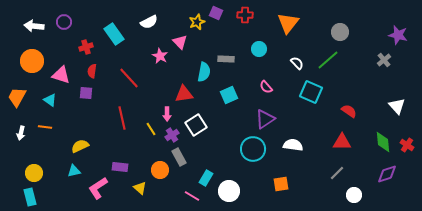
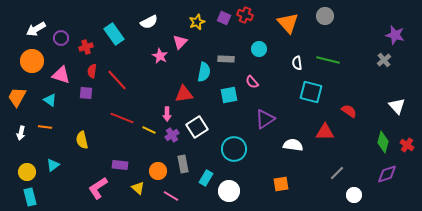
purple square at (216, 13): moved 8 px right, 5 px down
red cross at (245, 15): rotated 21 degrees clockwise
purple circle at (64, 22): moved 3 px left, 16 px down
orange triangle at (288, 23): rotated 20 degrees counterclockwise
white arrow at (34, 26): moved 2 px right, 3 px down; rotated 36 degrees counterclockwise
gray circle at (340, 32): moved 15 px left, 16 px up
purple star at (398, 35): moved 3 px left
pink triangle at (180, 42): rotated 28 degrees clockwise
green line at (328, 60): rotated 55 degrees clockwise
white semicircle at (297, 63): rotated 144 degrees counterclockwise
red line at (129, 78): moved 12 px left, 2 px down
pink semicircle at (266, 87): moved 14 px left, 5 px up
cyan square at (311, 92): rotated 10 degrees counterclockwise
cyan square at (229, 95): rotated 12 degrees clockwise
red line at (122, 118): rotated 55 degrees counterclockwise
white square at (196, 125): moved 1 px right, 2 px down
yellow line at (151, 129): moved 2 px left, 1 px down; rotated 32 degrees counterclockwise
red triangle at (342, 142): moved 17 px left, 10 px up
green diamond at (383, 142): rotated 20 degrees clockwise
yellow semicircle at (80, 146): moved 2 px right, 6 px up; rotated 78 degrees counterclockwise
cyan circle at (253, 149): moved 19 px left
gray rectangle at (179, 157): moved 4 px right, 7 px down; rotated 18 degrees clockwise
purple rectangle at (120, 167): moved 2 px up
orange circle at (160, 170): moved 2 px left, 1 px down
cyan triangle at (74, 171): moved 21 px left, 6 px up; rotated 24 degrees counterclockwise
yellow circle at (34, 173): moved 7 px left, 1 px up
yellow triangle at (140, 188): moved 2 px left
pink line at (192, 196): moved 21 px left
